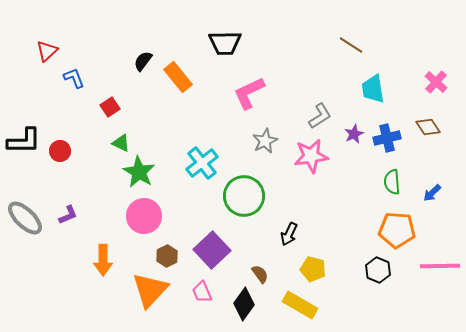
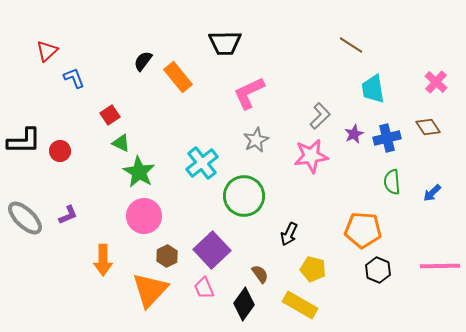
red square: moved 8 px down
gray L-shape: rotated 12 degrees counterclockwise
gray star: moved 9 px left, 1 px up
orange pentagon: moved 34 px left
pink trapezoid: moved 2 px right, 4 px up
